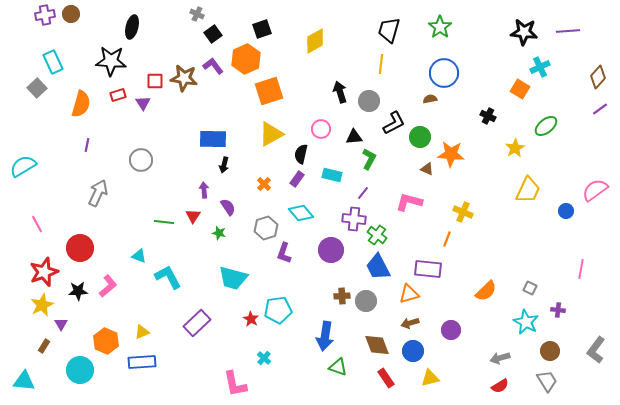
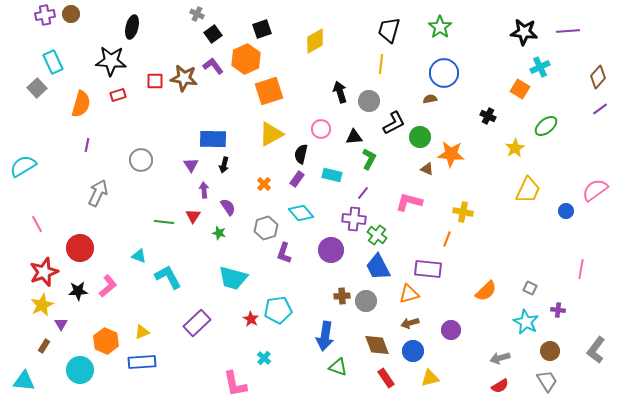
purple triangle at (143, 103): moved 48 px right, 62 px down
yellow cross at (463, 212): rotated 12 degrees counterclockwise
